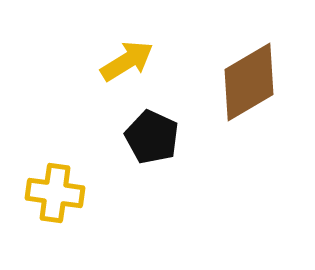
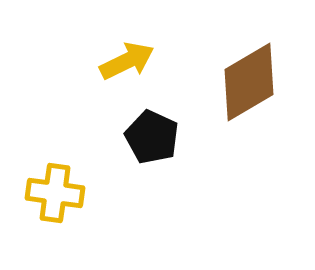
yellow arrow: rotated 6 degrees clockwise
